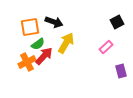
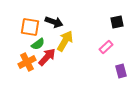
black square: rotated 16 degrees clockwise
orange square: rotated 18 degrees clockwise
yellow arrow: moved 1 px left, 2 px up
red arrow: moved 3 px right, 1 px down
